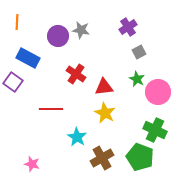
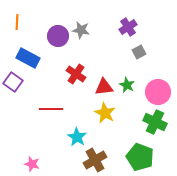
green star: moved 10 px left, 6 px down
green cross: moved 8 px up
brown cross: moved 7 px left, 2 px down
